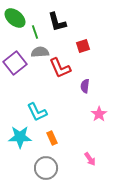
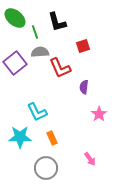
purple semicircle: moved 1 px left, 1 px down
